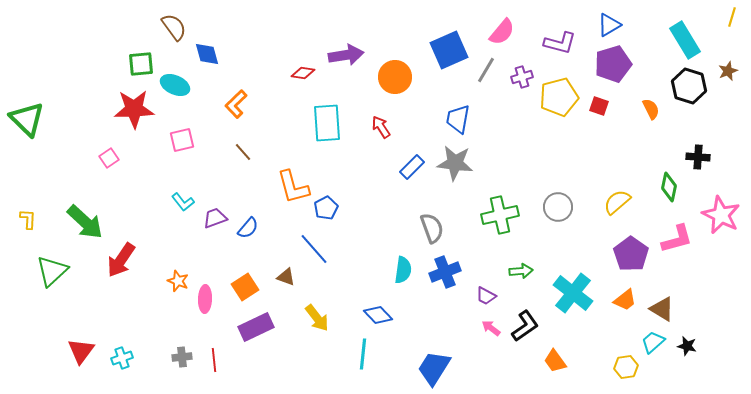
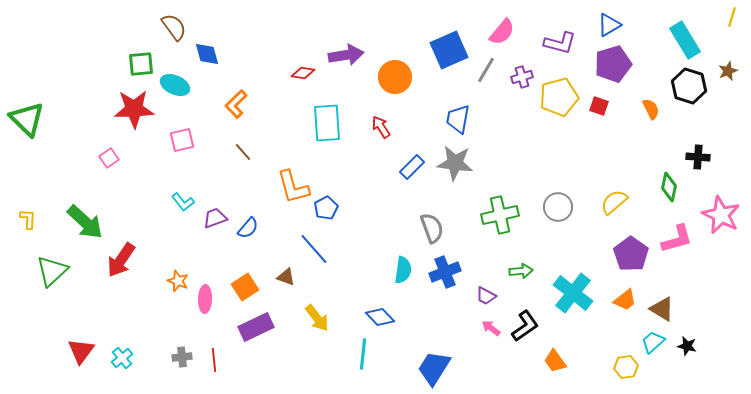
yellow semicircle at (617, 202): moved 3 px left
blue diamond at (378, 315): moved 2 px right, 2 px down
cyan cross at (122, 358): rotated 20 degrees counterclockwise
